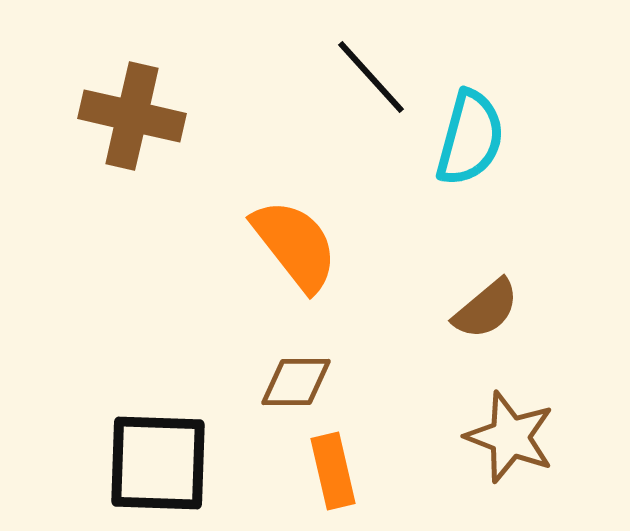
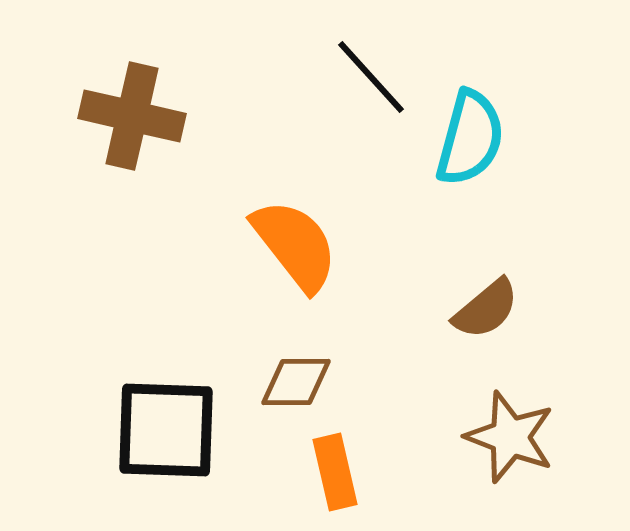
black square: moved 8 px right, 33 px up
orange rectangle: moved 2 px right, 1 px down
